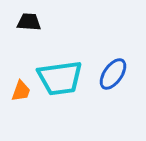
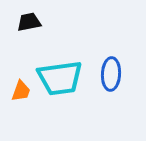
black trapezoid: rotated 15 degrees counterclockwise
blue ellipse: moved 2 px left; rotated 32 degrees counterclockwise
